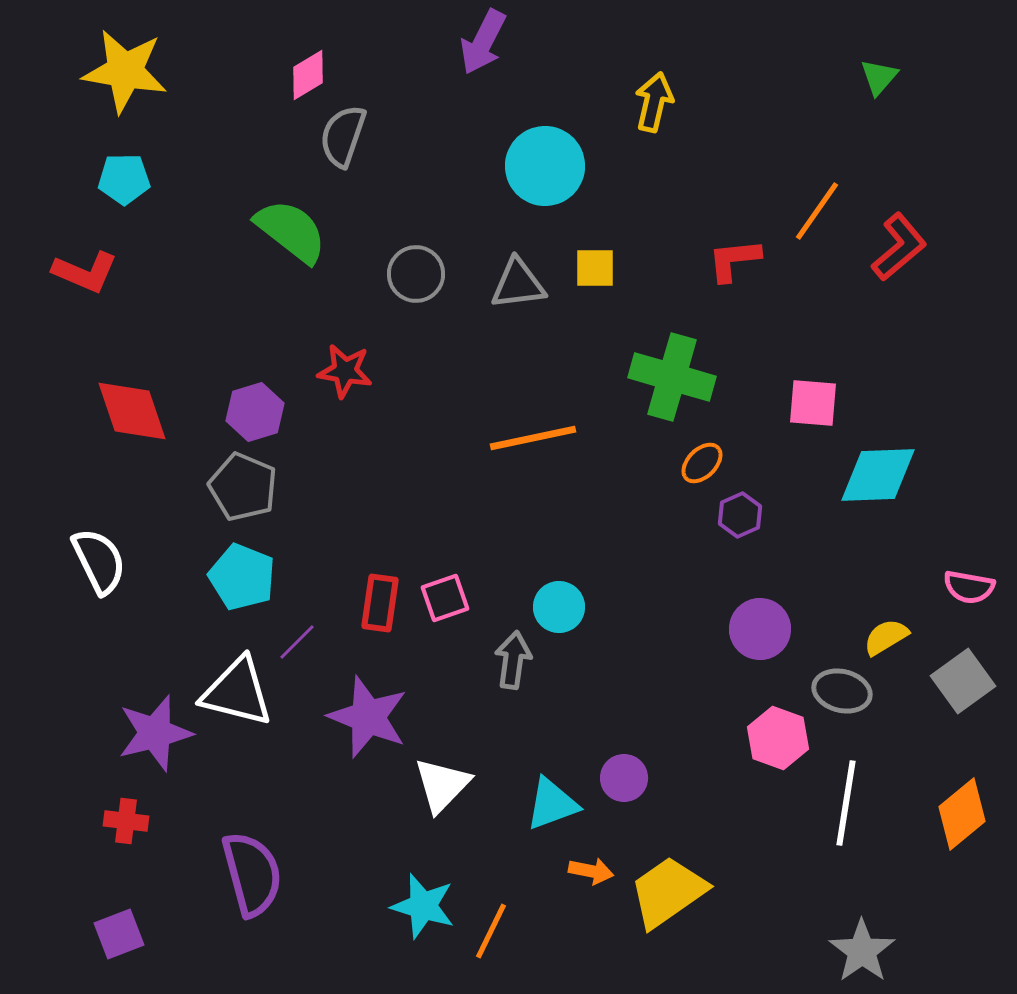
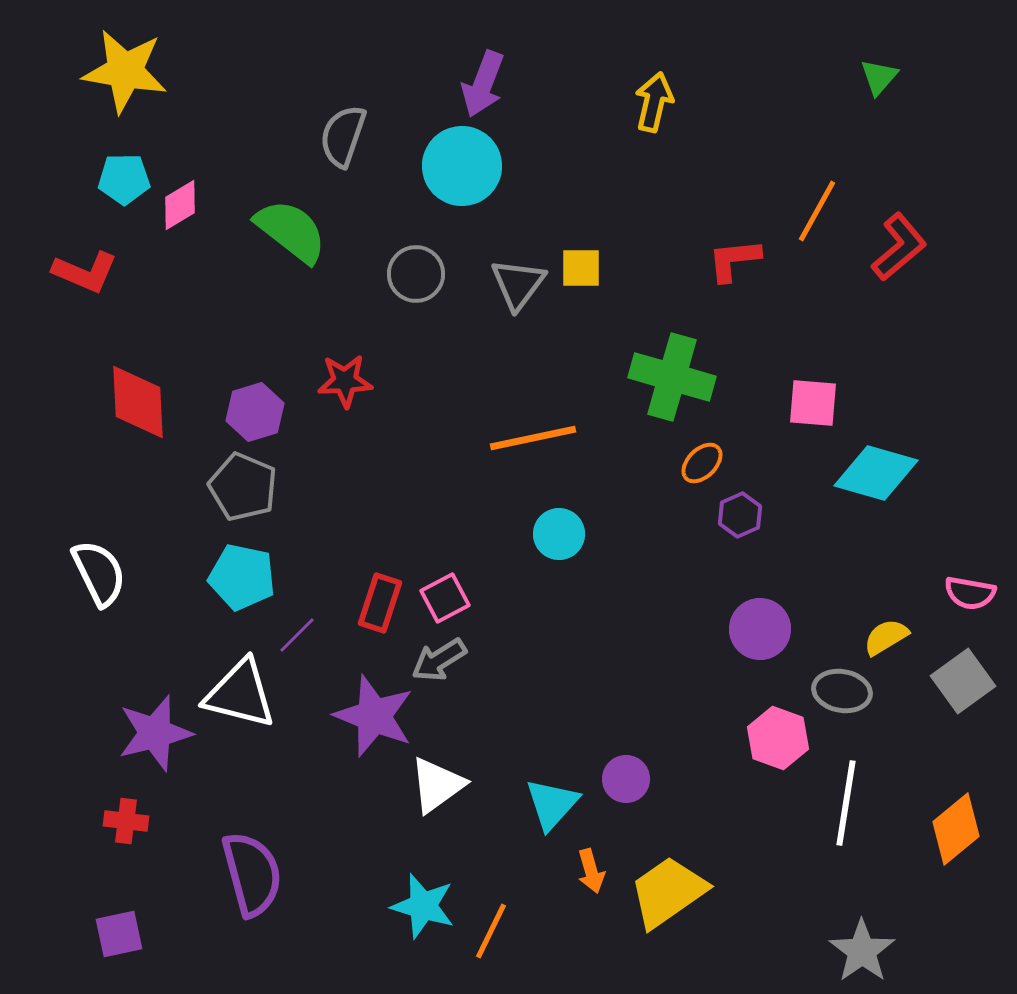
purple arrow at (483, 42): moved 42 px down; rotated 6 degrees counterclockwise
pink diamond at (308, 75): moved 128 px left, 130 px down
cyan circle at (545, 166): moved 83 px left
orange line at (817, 211): rotated 6 degrees counterclockwise
yellow square at (595, 268): moved 14 px left
gray triangle at (518, 284): rotated 46 degrees counterclockwise
red star at (345, 371): moved 10 px down; rotated 12 degrees counterclockwise
red diamond at (132, 411): moved 6 px right, 9 px up; rotated 16 degrees clockwise
cyan diamond at (878, 475): moved 2 px left, 2 px up; rotated 18 degrees clockwise
white semicircle at (99, 561): moved 12 px down
cyan pentagon at (242, 577): rotated 10 degrees counterclockwise
pink semicircle at (969, 587): moved 1 px right, 6 px down
pink square at (445, 598): rotated 9 degrees counterclockwise
red rectangle at (380, 603): rotated 10 degrees clockwise
cyan circle at (559, 607): moved 73 px up
purple line at (297, 642): moved 7 px up
gray arrow at (513, 660): moved 74 px left; rotated 130 degrees counterclockwise
gray ellipse at (842, 691): rotated 4 degrees counterclockwise
white triangle at (237, 692): moved 3 px right, 2 px down
purple star at (368, 717): moved 6 px right, 1 px up
purple circle at (624, 778): moved 2 px right, 1 px down
white triangle at (442, 785): moved 5 px left; rotated 10 degrees clockwise
cyan triangle at (552, 804): rotated 28 degrees counterclockwise
orange diamond at (962, 814): moved 6 px left, 15 px down
orange arrow at (591, 871): rotated 63 degrees clockwise
purple square at (119, 934): rotated 9 degrees clockwise
